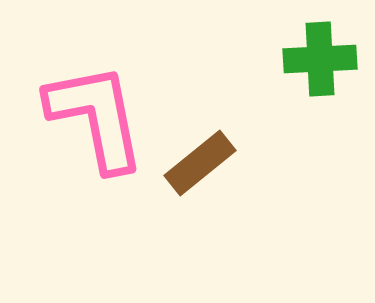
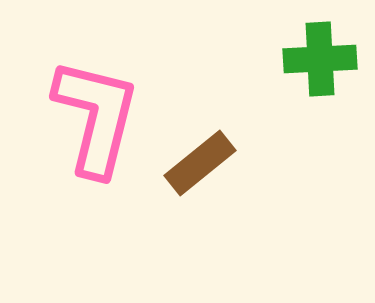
pink L-shape: rotated 25 degrees clockwise
